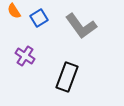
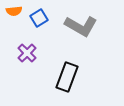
orange semicircle: rotated 63 degrees counterclockwise
gray L-shape: rotated 24 degrees counterclockwise
purple cross: moved 2 px right, 3 px up; rotated 12 degrees clockwise
